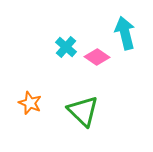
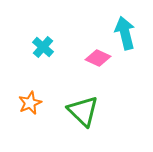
cyan cross: moved 23 px left
pink diamond: moved 1 px right, 1 px down; rotated 10 degrees counterclockwise
orange star: rotated 25 degrees clockwise
